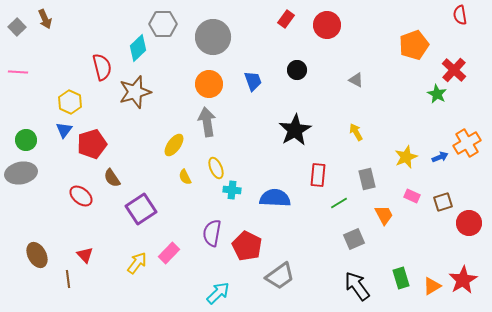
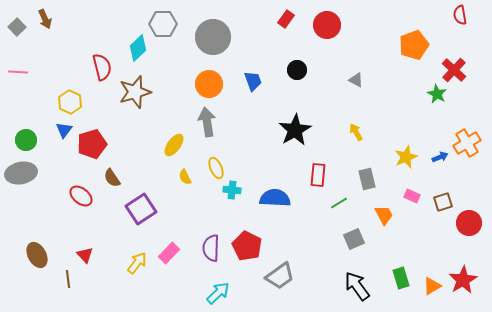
purple semicircle at (212, 233): moved 1 px left, 15 px down; rotated 8 degrees counterclockwise
